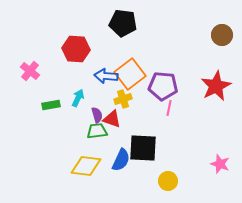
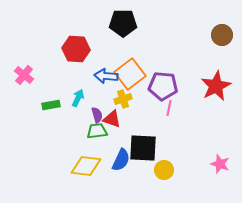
black pentagon: rotated 8 degrees counterclockwise
pink cross: moved 6 px left, 4 px down
yellow circle: moved 4 px left, 11 px up
